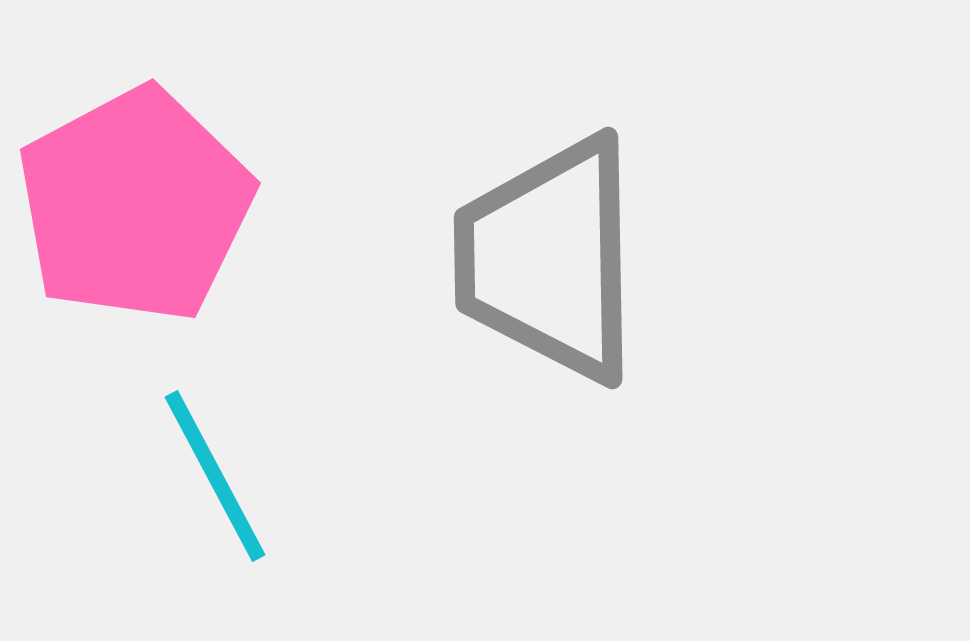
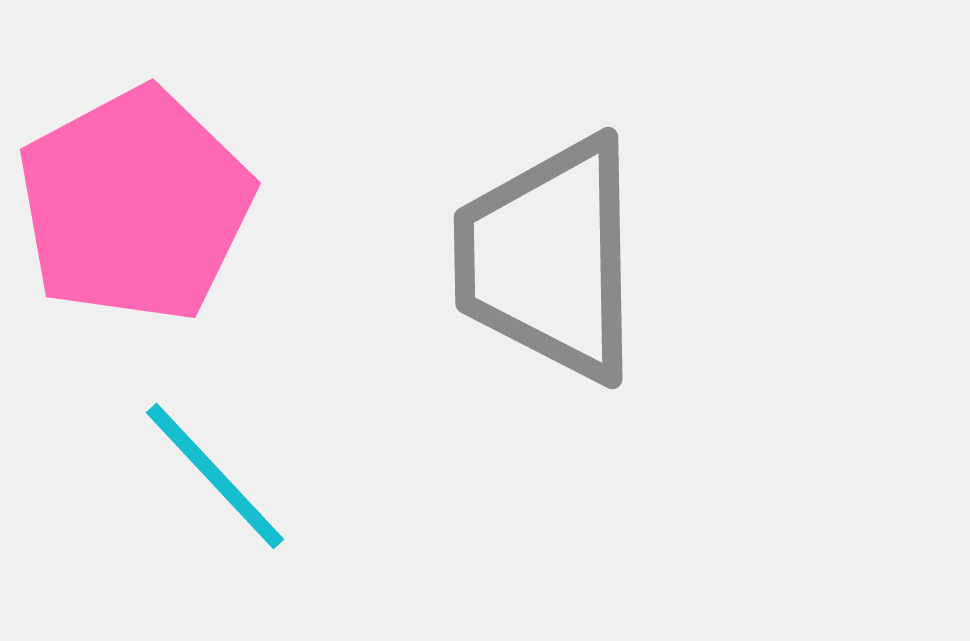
cyan line: rotated 15 degrees counterclockwise
